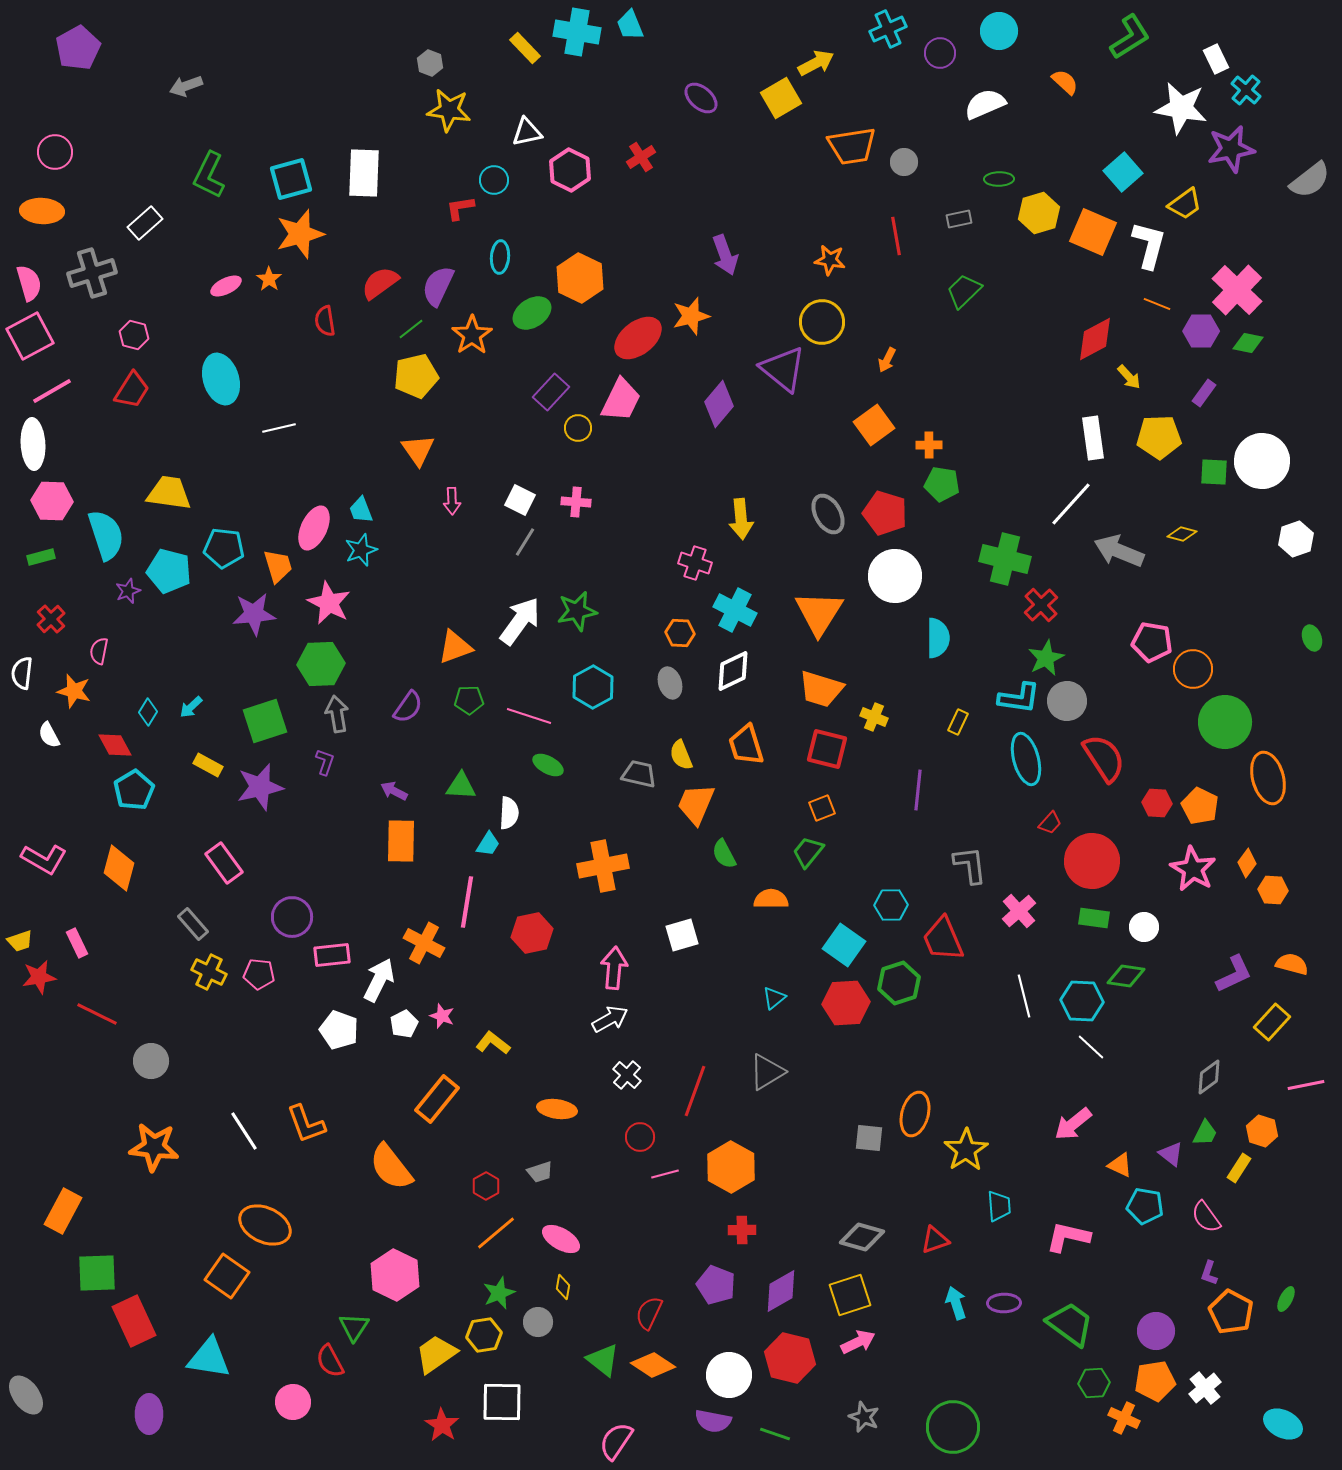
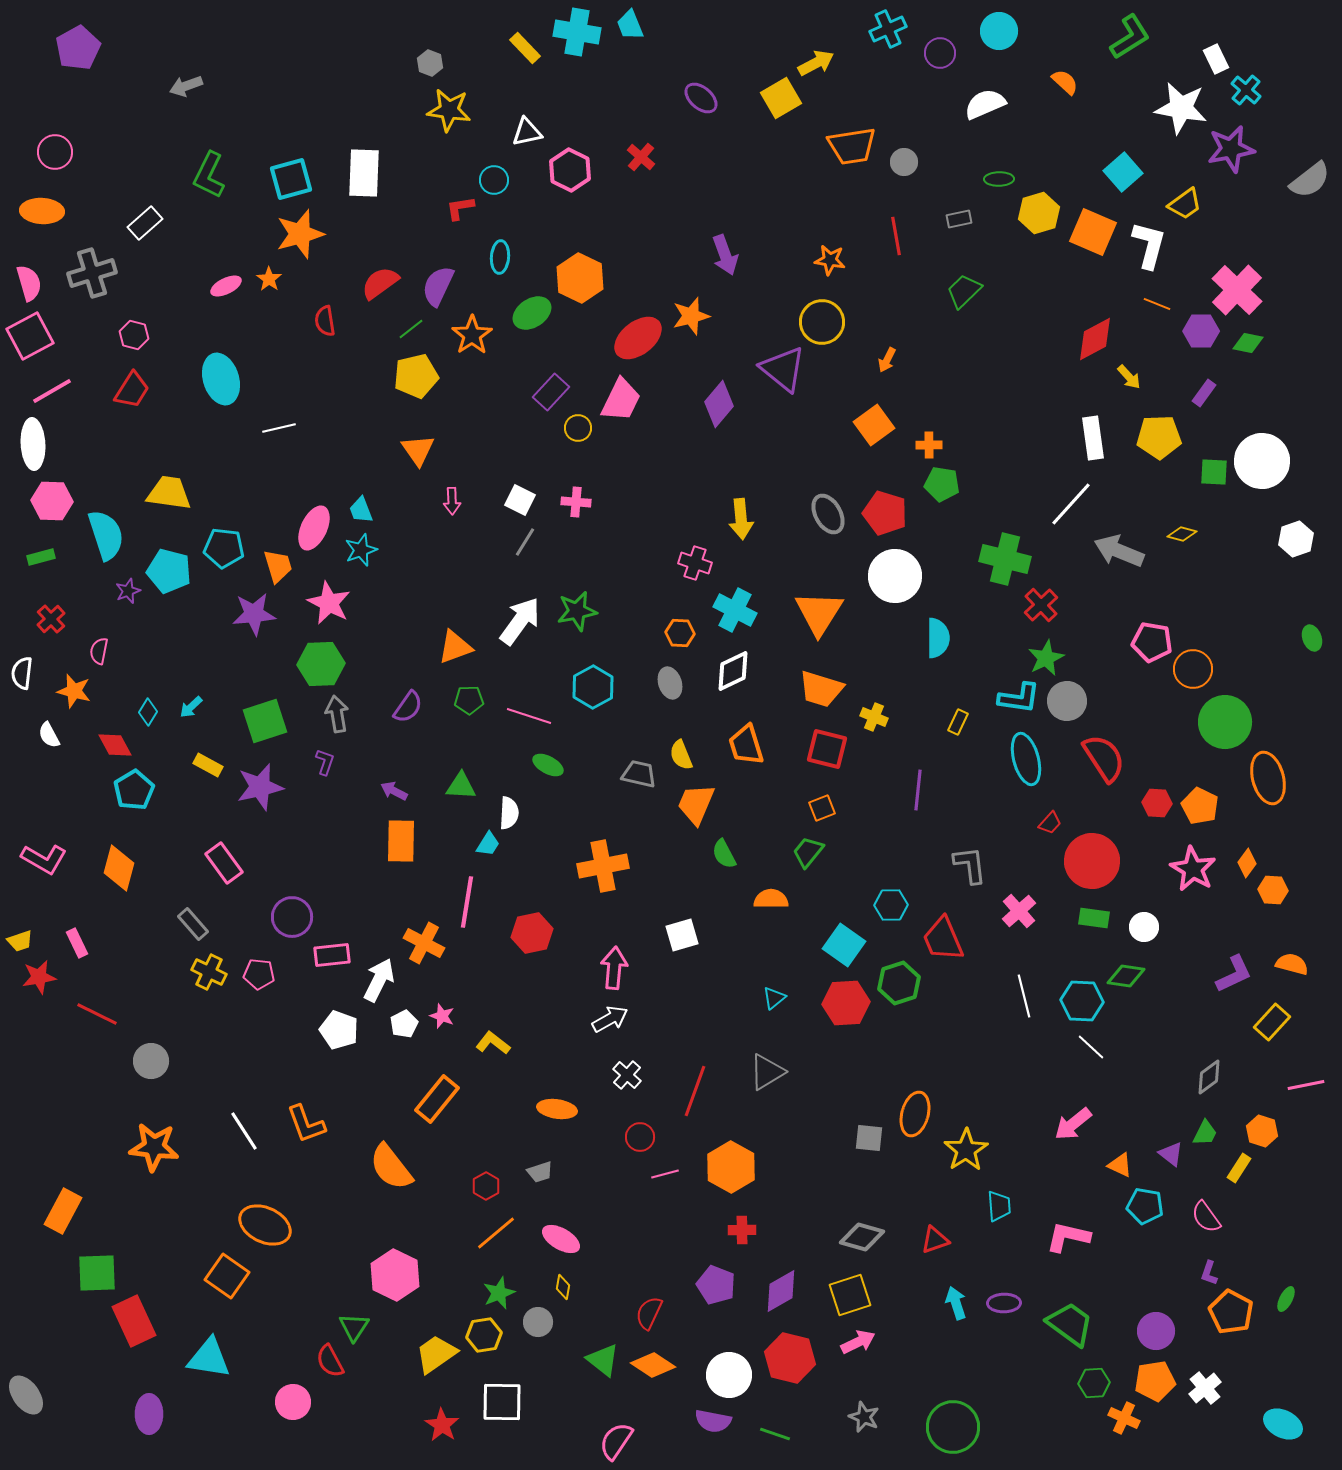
red cross at (641, 157): rotated 16 degrees counterclockwise
